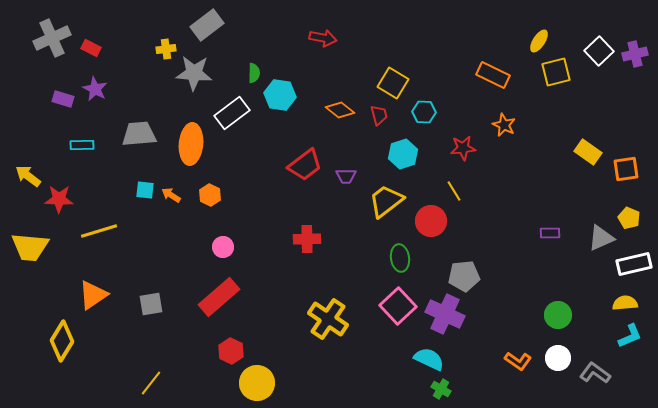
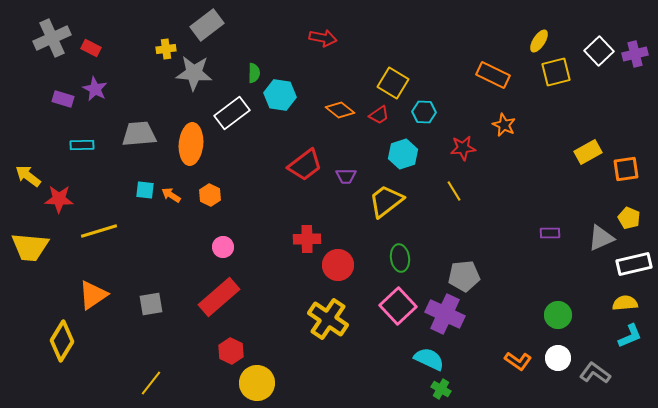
red trapezoid at (379, 115): rotated 70 degrees clockwise
yellow rectangle at (588, 152): rotated 64 degrees counterclockwise
red circle at (431, 221): moved 93 px left, 44 px down
